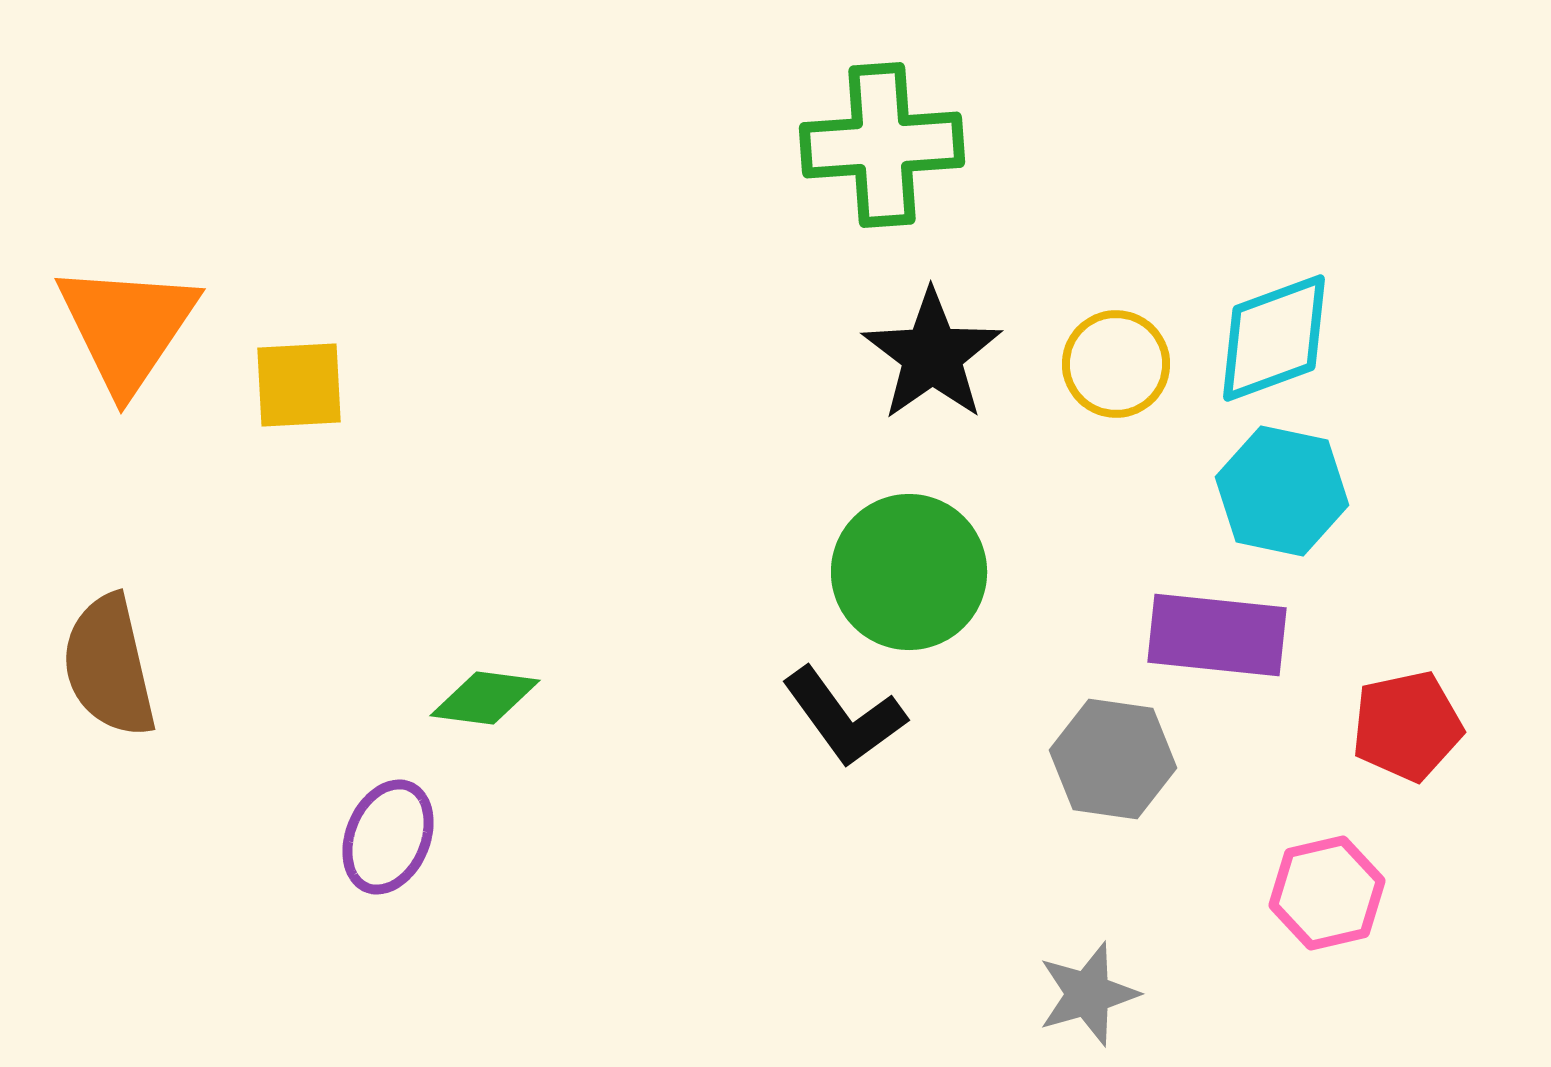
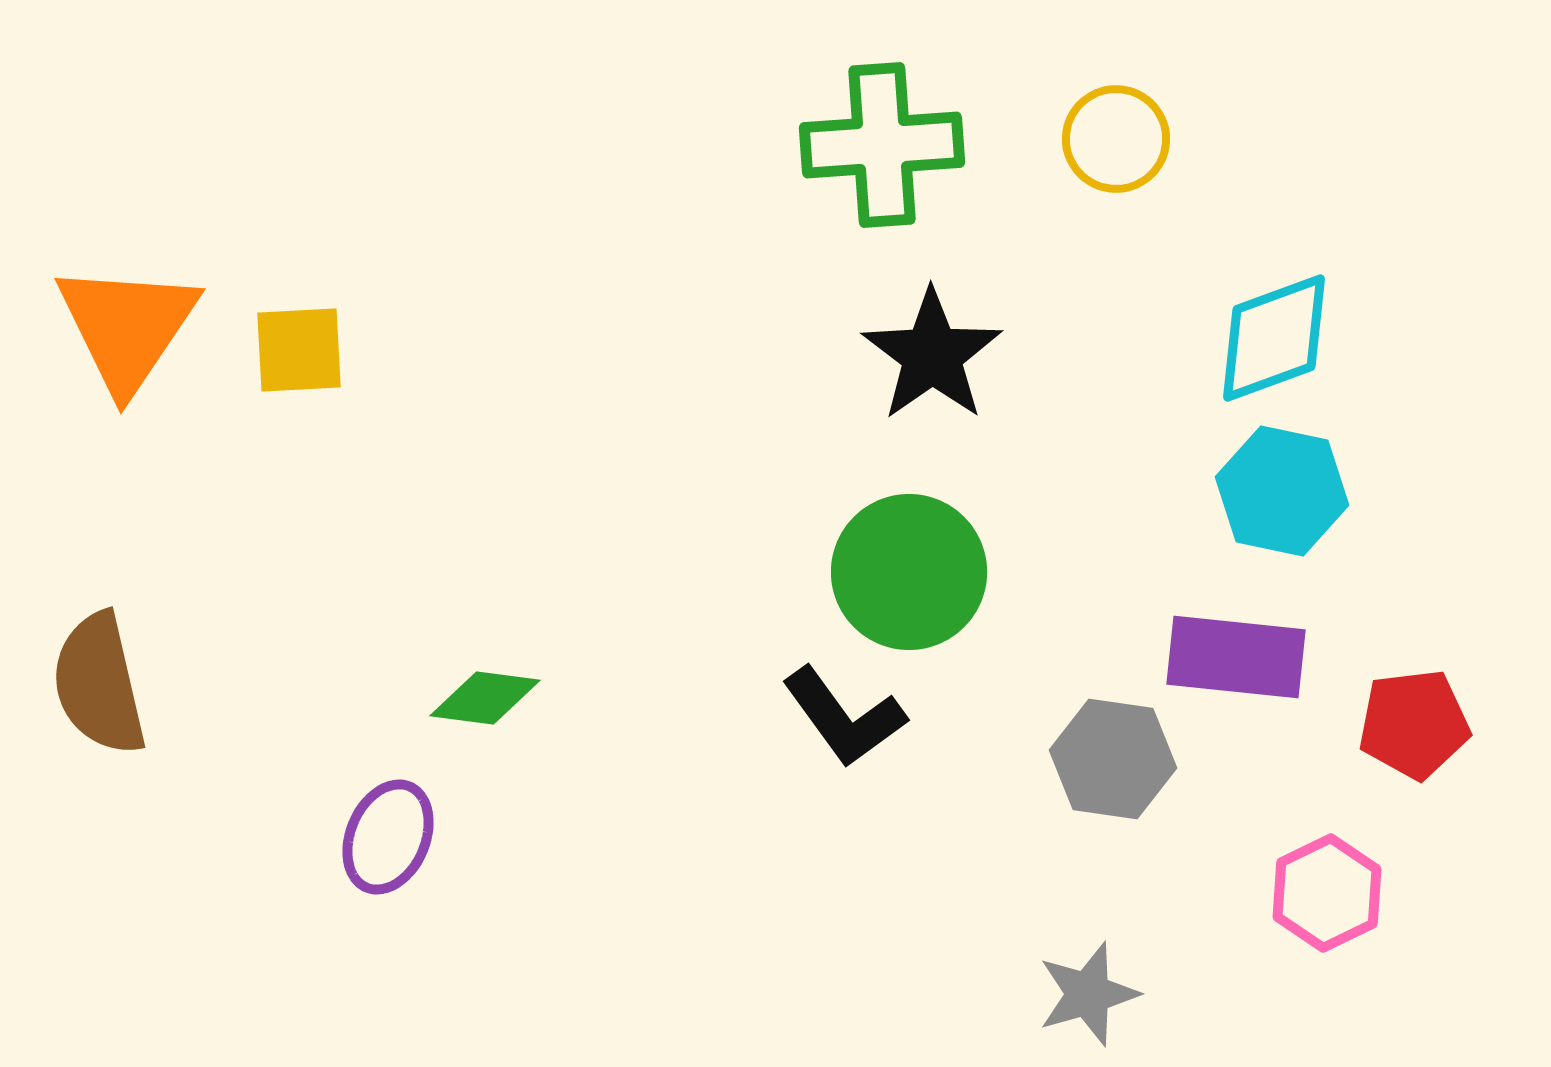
yellow circle: moved 225 px up
yellow square: moved 35 px up
purple rectangle: moved 19 px right, 22 px down
brown semicircle: moved 10 px left, 18 px down
red pentagon: moved 7 px right, 2 px up; rotated 5 degrees clockwise
pink hexagon: rotated 13 degrees counterclockwise
